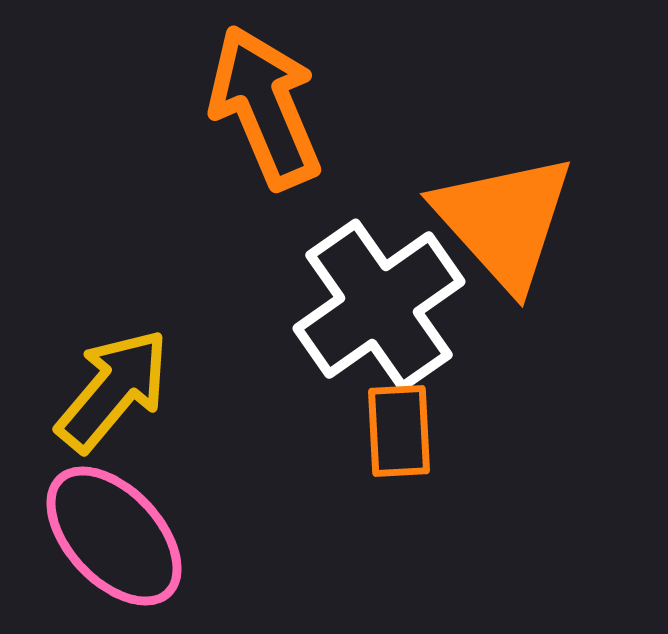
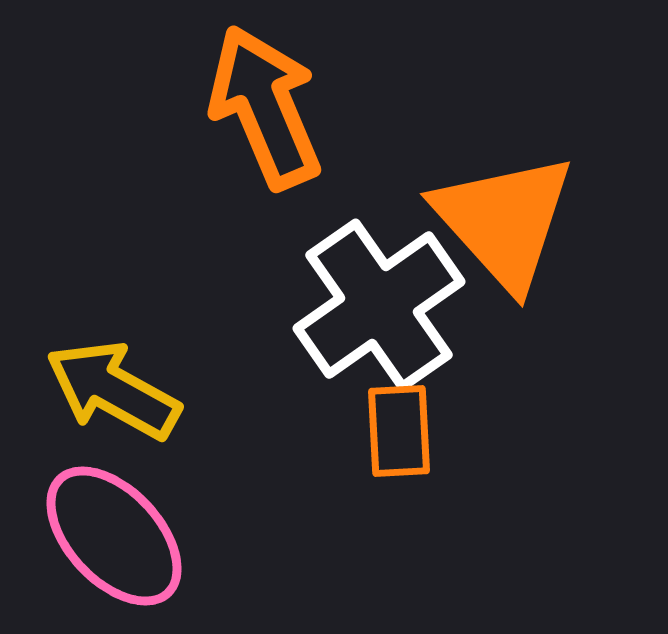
yellow arrow: rotated 101 degrees counterclockwise
